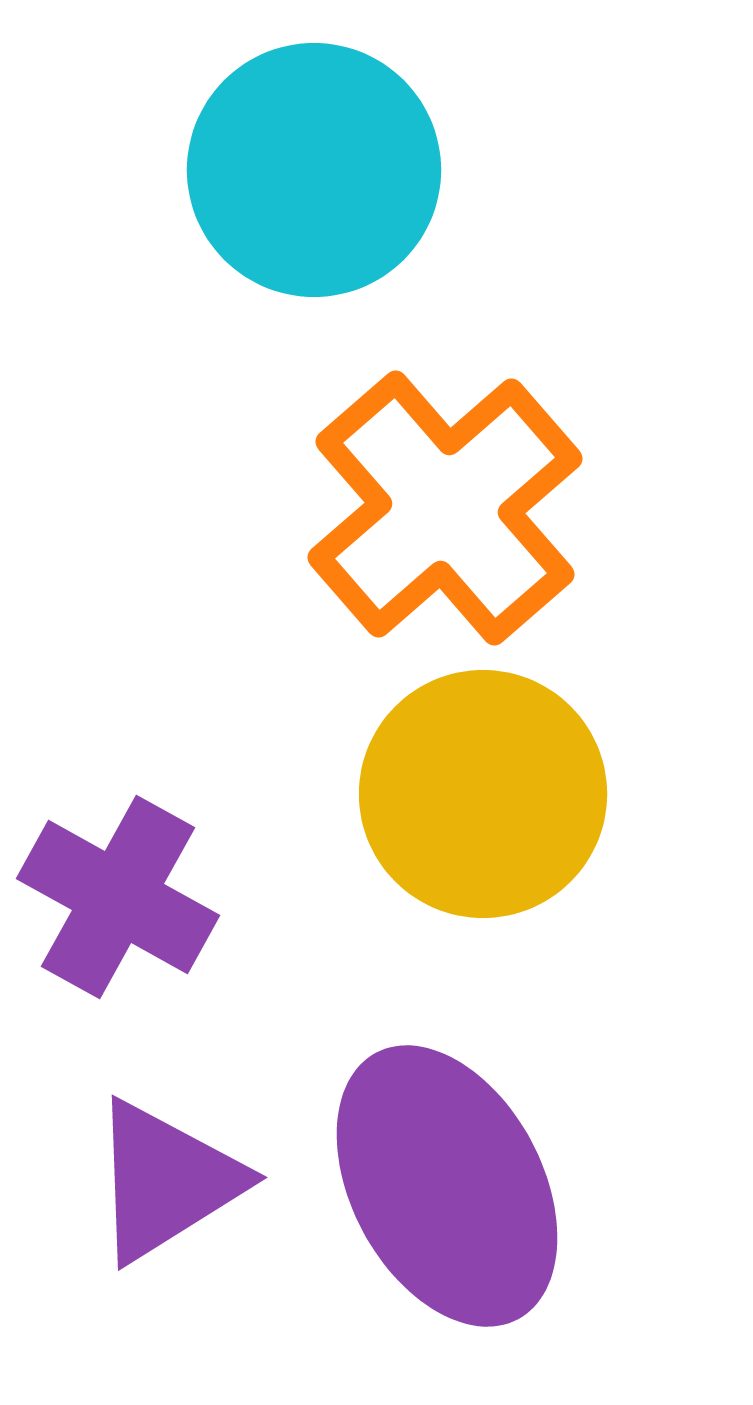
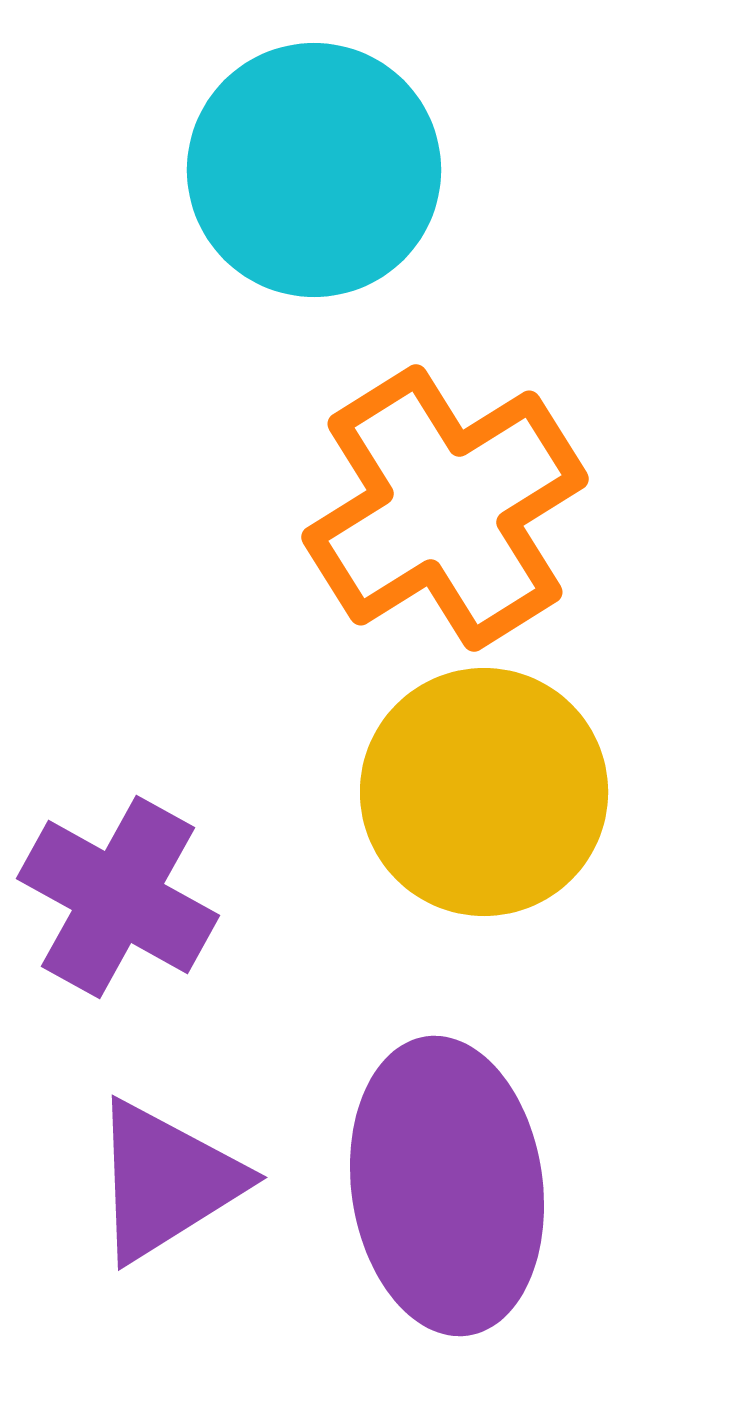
orange cross: rotated 9 degrees clockwise
yellow circle: moved 1 px right, 2 px up
purple ellipse: rotated 20 degrees clockwise
